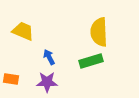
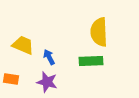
yellow trapezoid: moved 14 px down
green rectangle: rotated 15 degrees clockwise
purple star: rotated 15 degrees clockwise
